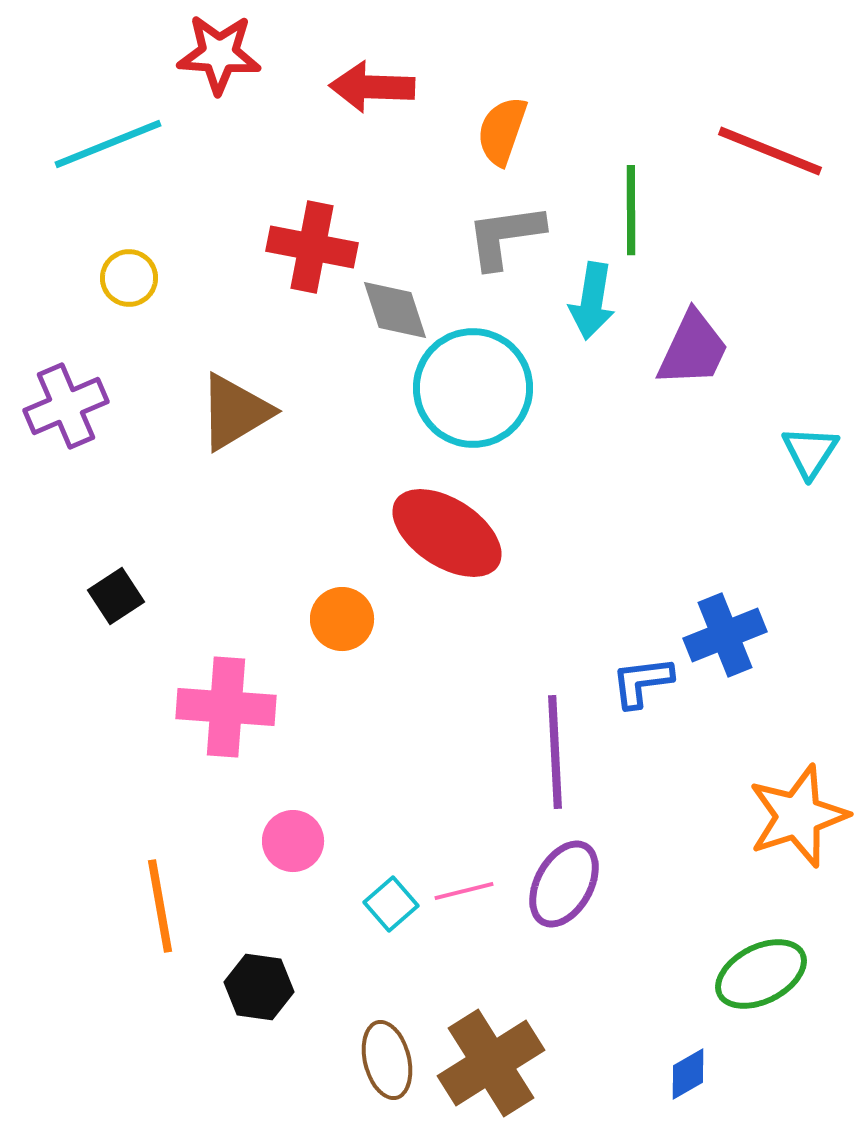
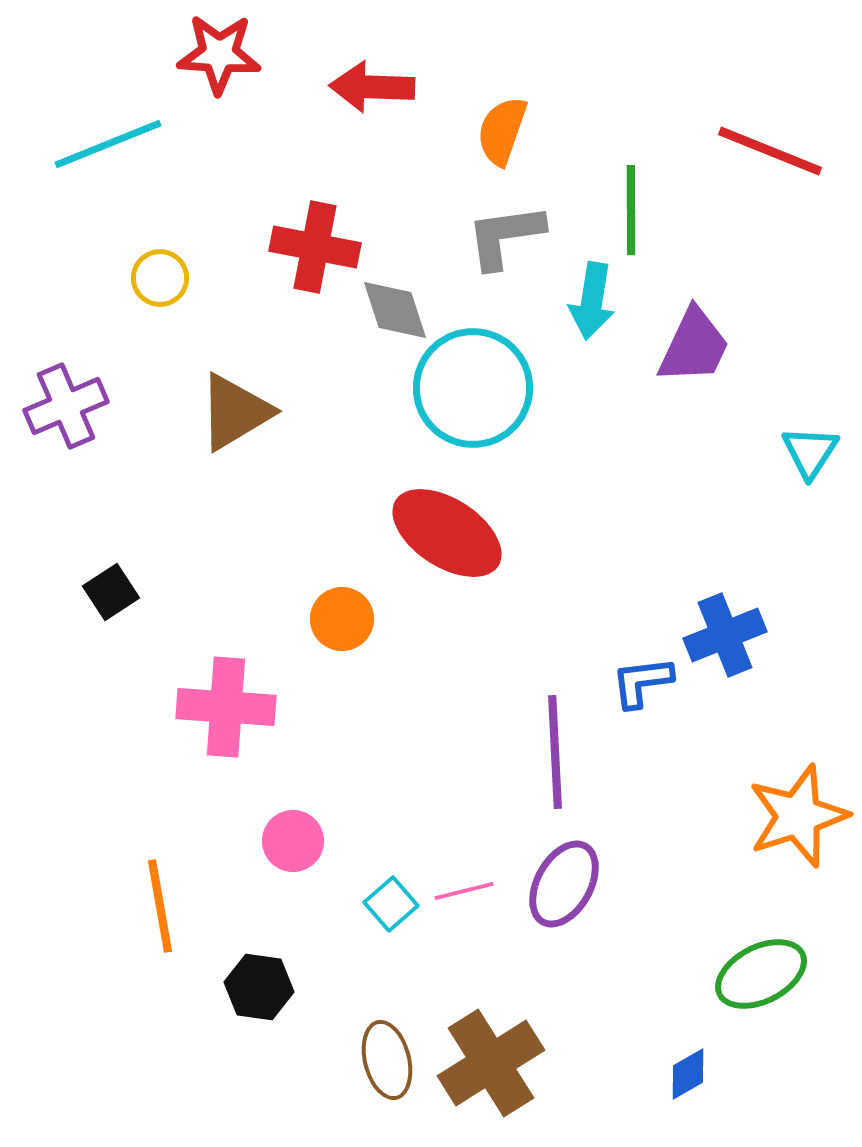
red cross: moved 3 px right
yellow circle: moved 31 px right
purple trapezoid: moved 1 px right, 3 px up
black square: moved 5 px left, 4 px up
